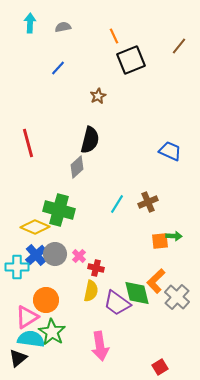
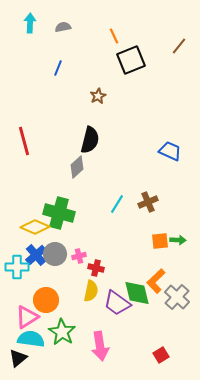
blue line: rotated 21 degrees counterclockwise
red line: moved 4 px left, 2 px up
green cross: moved 3 px down
green arrow: moved 4 px right, 4 px down
pink cross: rotated 32 degrees clockwise
green star: moved 10 px right
red square: moved 1 px right, 12 px up
